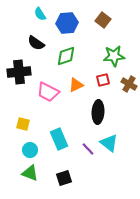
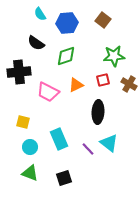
yellow square: moved 2 px up
cyan circle: moved 3 px up
